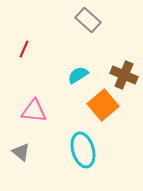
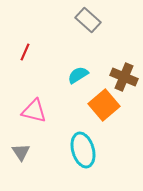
red line: moved 1 px right, 3 px down
brown cross: moved 2 px down
orange square: moved 1 px right
pink triangle: rotated 8 degrees clockwise
gray triangle: rotated 18 degrees clockwise
